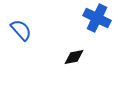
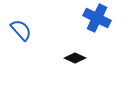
black diamond: moved 1 px right, 1 px down; rotated 35 degrees clockwise
